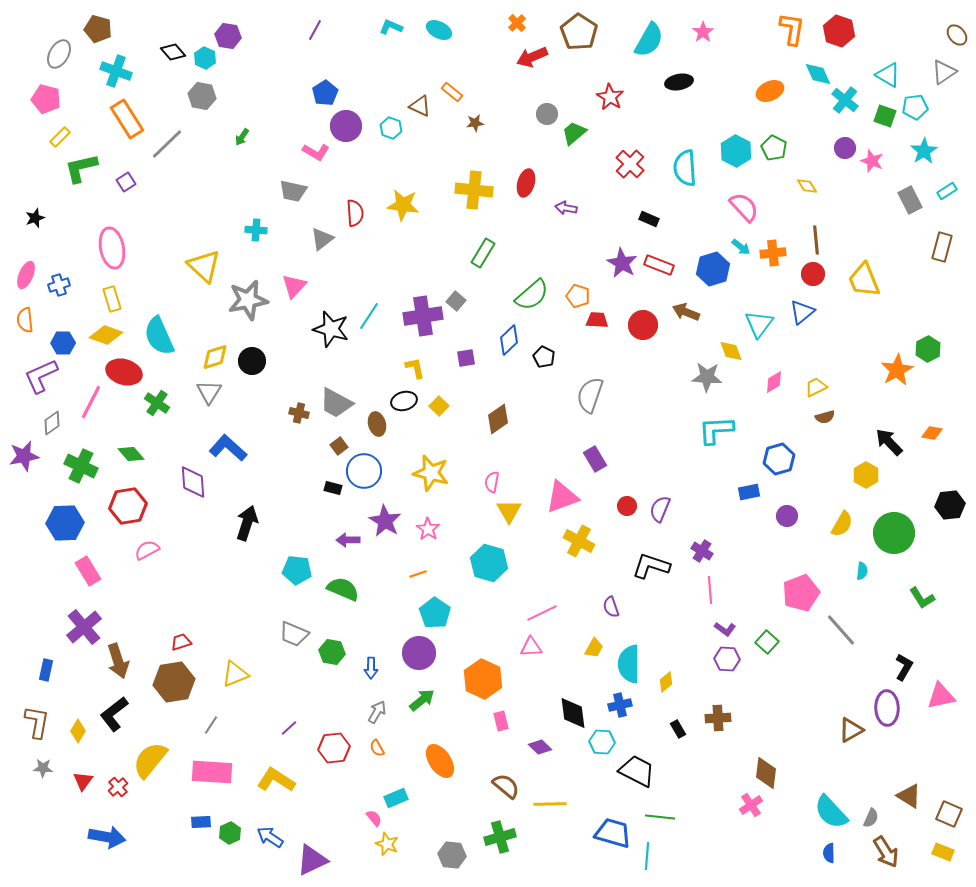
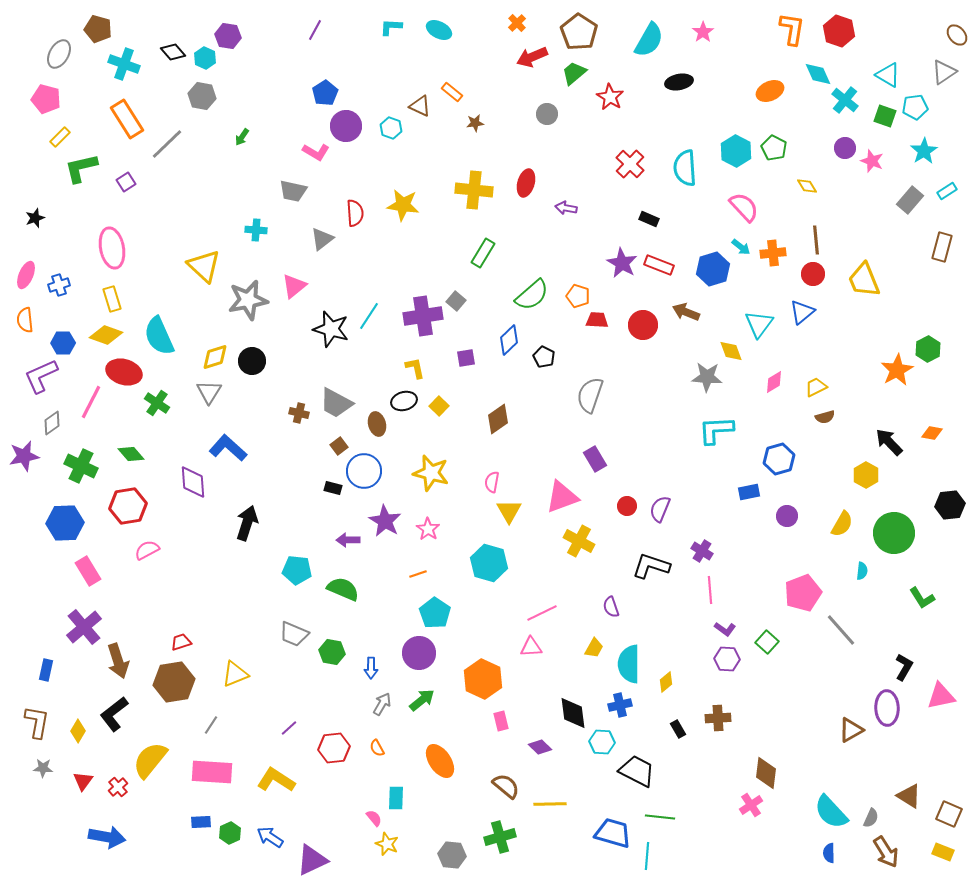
cyan L-shape at (391, 27): rotated 20 degrees counterclockwise
cyan cross at (116, 71): moved 8 px right, 7 px up
green trapezoid at (574, 133): moved 60 px up
gray rectangle at (910, 200): rotated 68 degrees clockwise
pink triangle at (294, 286): rotated 8 degrees clockwise
pink pentagon at (801, 593): moved 2 px right
gray arrow at (377, 712): moved 5 px right, 8 px up
cyan rectangle at (396, 798): rotated 65 degrees counterclockwise
